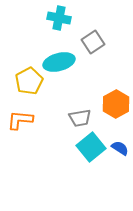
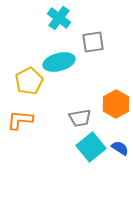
cyan cross: rotated 25 degrees clockwise
gray square: rotated 25 degrees clockwise
